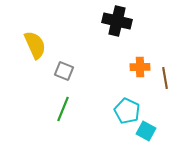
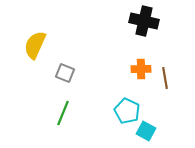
black cross: moved 27 px right
yellow semicircle: rotated 132 degrees counterclockwise
orange cross: moved 1 px right, 2 px down
gray square: moved 1 px right, 2 px down
green line: moved 4 px down
